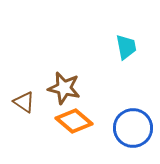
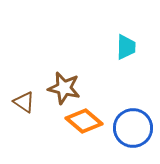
cyan trapezoid: rotated 12 degrees clockwise
orange diamond: moved 10 px right
